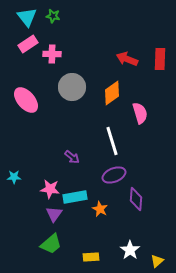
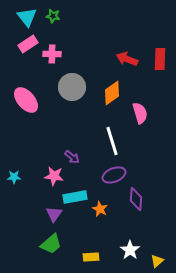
pink star: moved 4 px right, 13 px up
